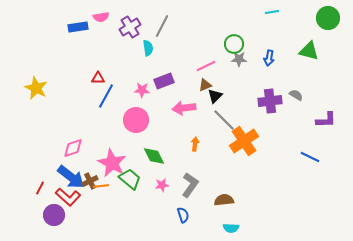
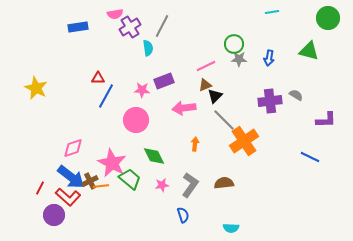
pink semicircle at (101, 17): moved 14 px right, 3 px up
brown semicircle at (224, 200): moved 17 px up
